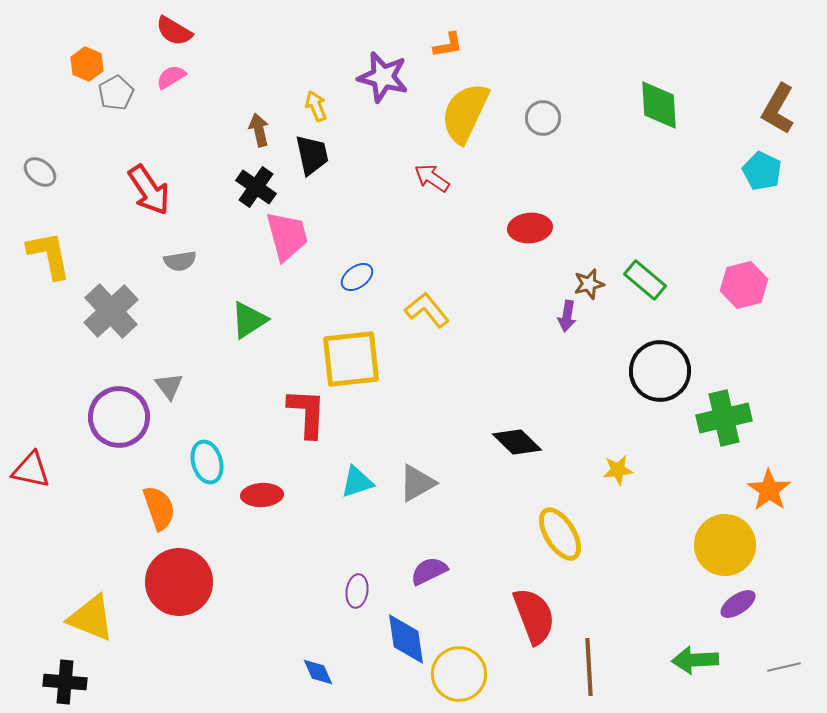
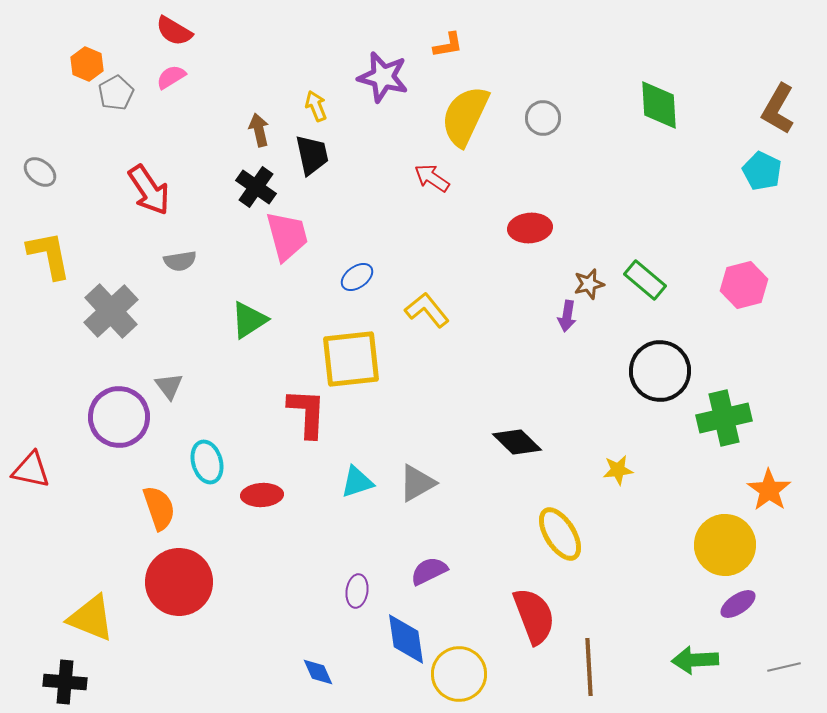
yellow semicircle at (465, 113): moved 3 px down
